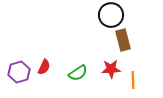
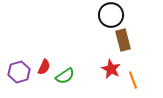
red star: rotated 30 degrees clockwise
green semicircle: moved 13 px left, 3 px down
orange line: rotated 18 degrees counterclockwise
